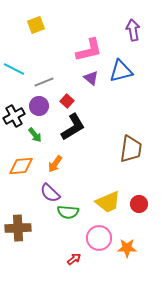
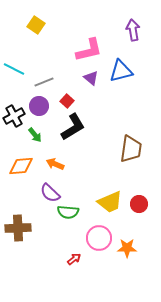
yellow square: rotated 36 degrees counterclockwise
orange arrow: rotated 78 degrees clockwise
yellow trapezoid: moved 2 px right
